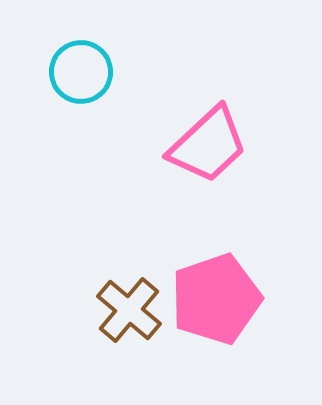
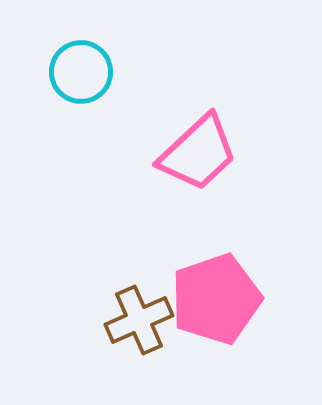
pink trapezoid: moved 10 px left, 8 px down
brown cross: moved 10 px right, 10 px down; rotated 26 degrees clockwise
